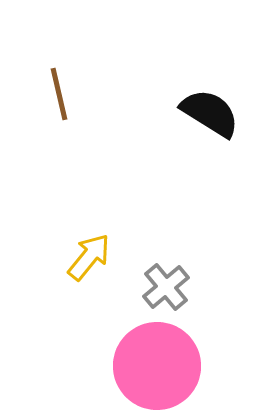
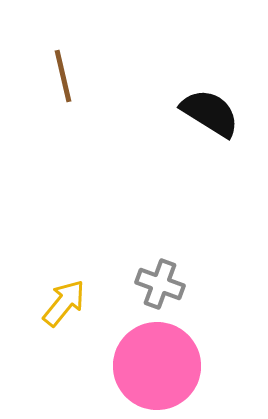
brown line: moved 4 px right, 18 px up
yellow arrow: moved 25 px left, 46 px down
gray cross: moved 6 px left, 3 px up; rotated 30 degrees counterclockwise
